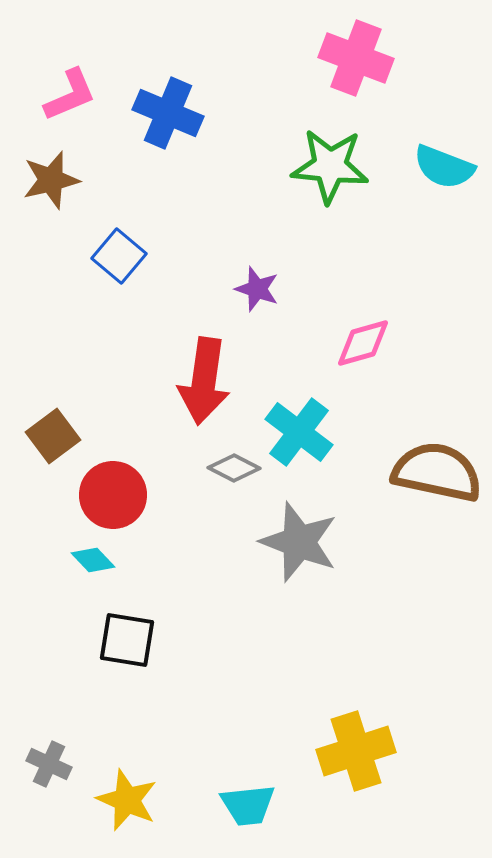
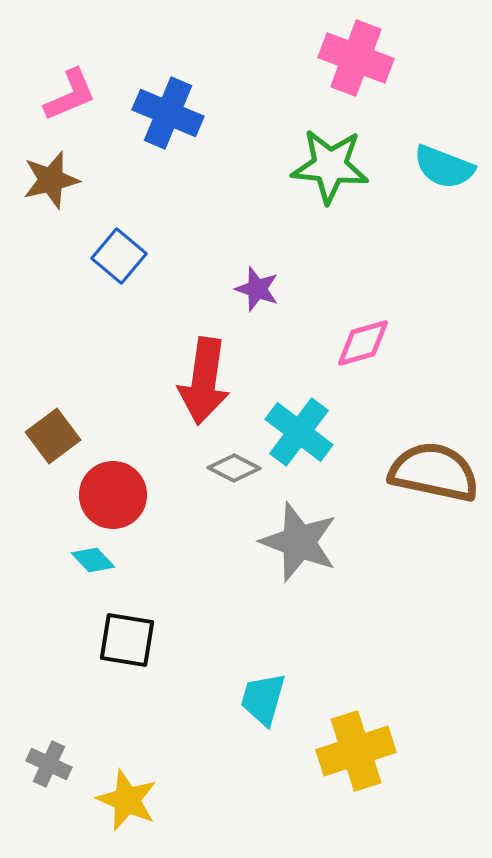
brown semicircle: moved 3 px left
cyan trapezoid: moved 15 px right, 106 px up; rotated 112 degrees clockwise
